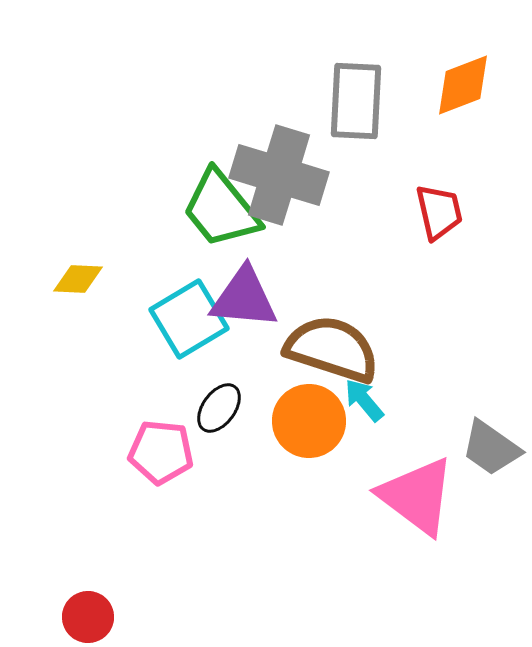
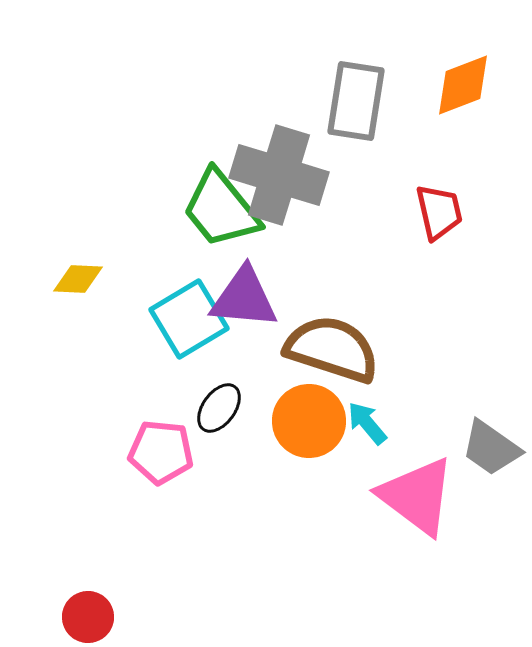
gray rectangle: rotated 6 degrees clockwise
cyan arrow: moved 3 px right, 23 px down
